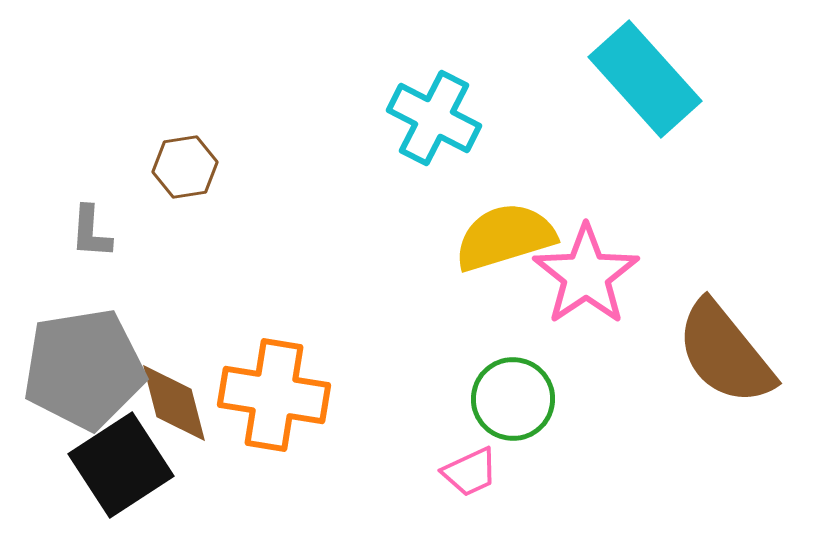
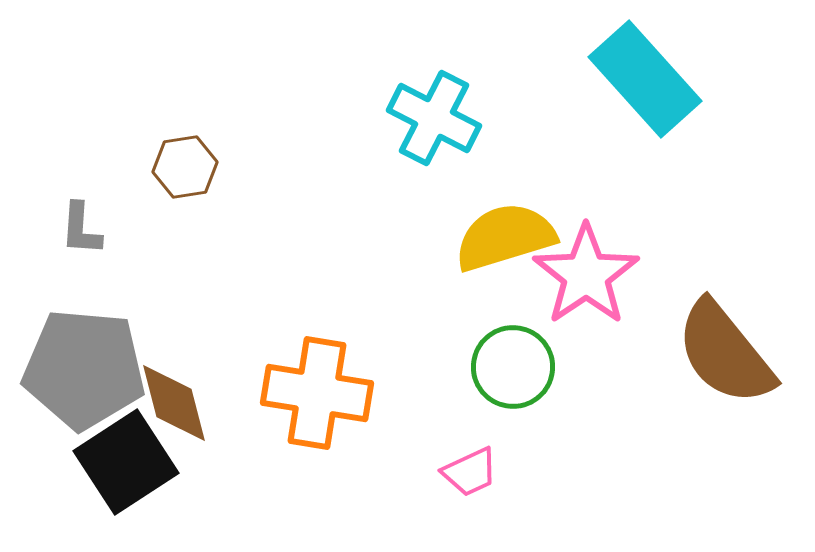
gray L-shape: moved 10 px left, 3 px up
gray pentagon: rotated 14 degrees clockwise
orange cross: moved 43 px right, 2 px up
green circle: moved 32 px up
black square: moved 5 px right, 3 px up
